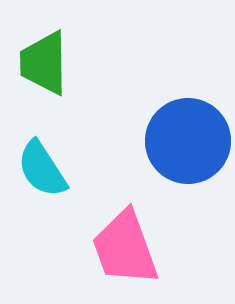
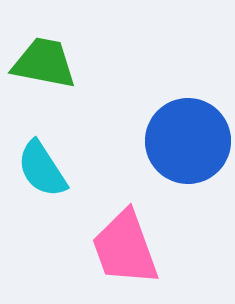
green trapezoid: rotated 102 degrees clockwise
